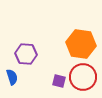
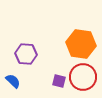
blue semicircle: moved 1 px right, 4 px down; rotated 28 degrees counterclockwise
